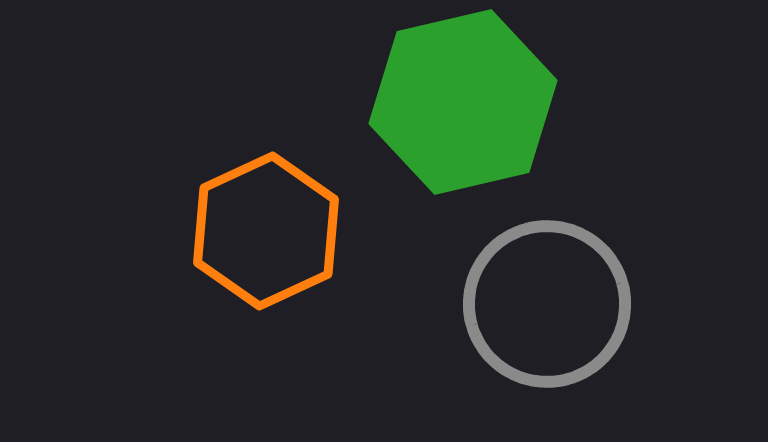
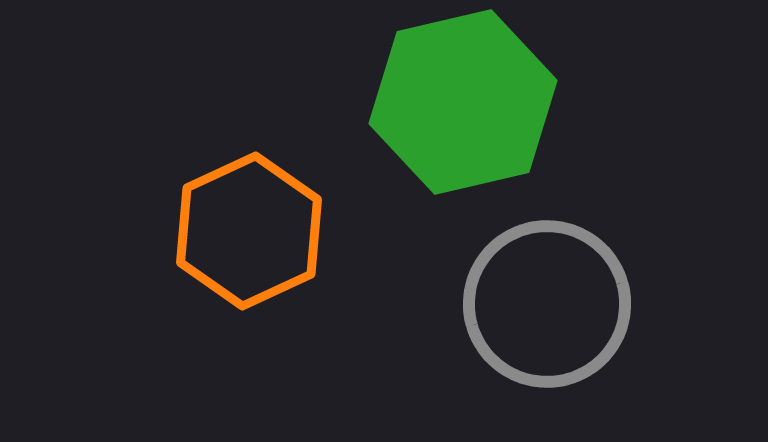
orange hexagon: moved 17 px left
